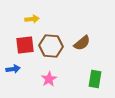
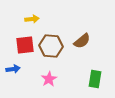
brown semicircle: moved 2 px up
